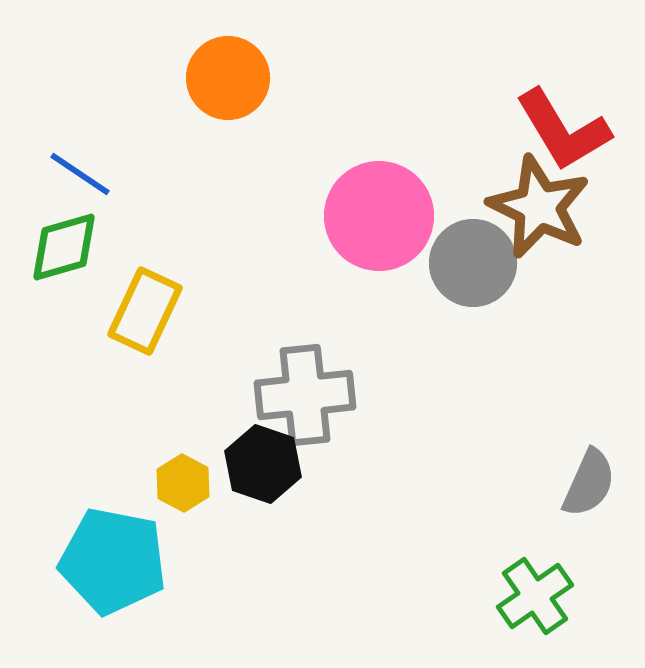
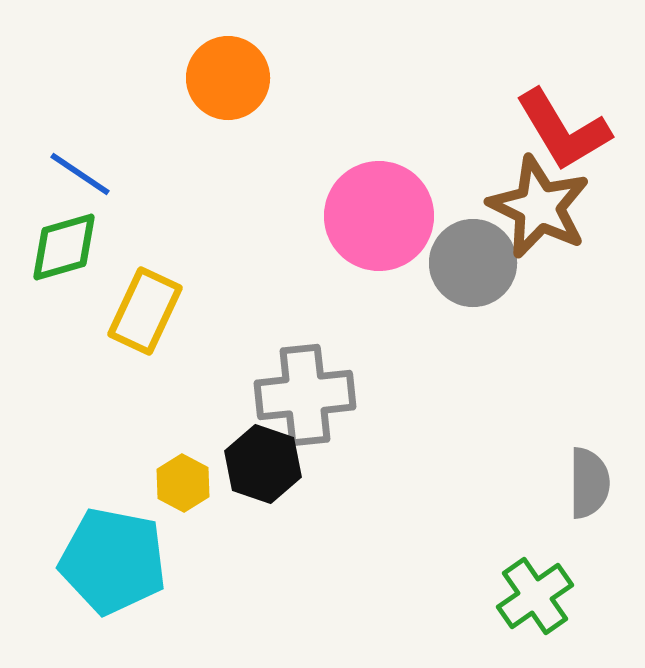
gray semicircle: rotated 24 degrees counterclockwise
